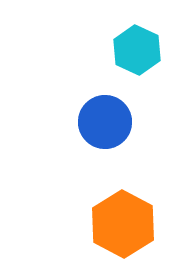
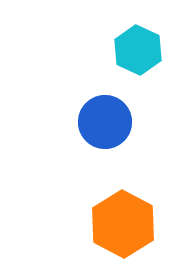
cyan hexagon: moved 1 px right
